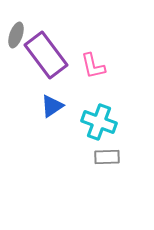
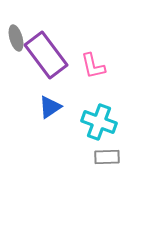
gray ellipse: moved 3 px down; rotated 35 degrees counterclockwise
blue triangle: moved 2 px left, 1 px down
